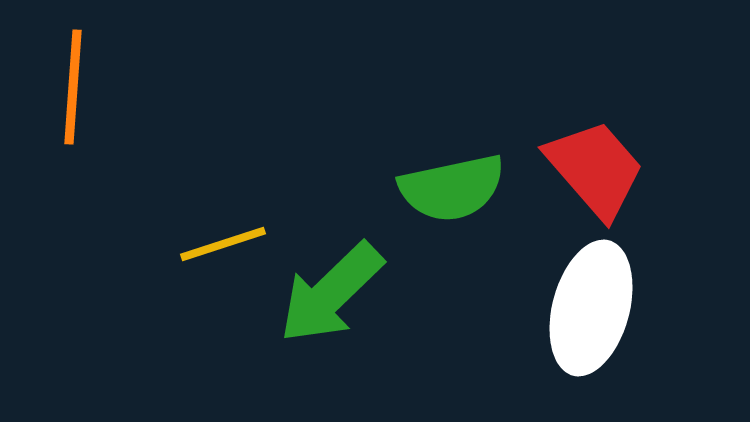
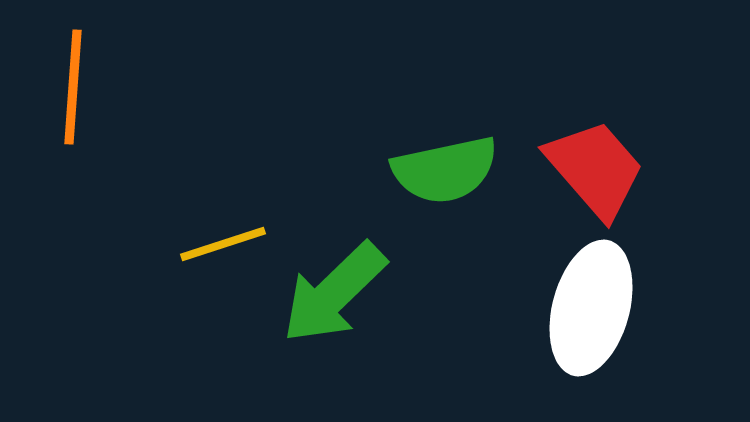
green semicircle: moved 7 px left, 18 px up
green arrow: moved 3 px right
